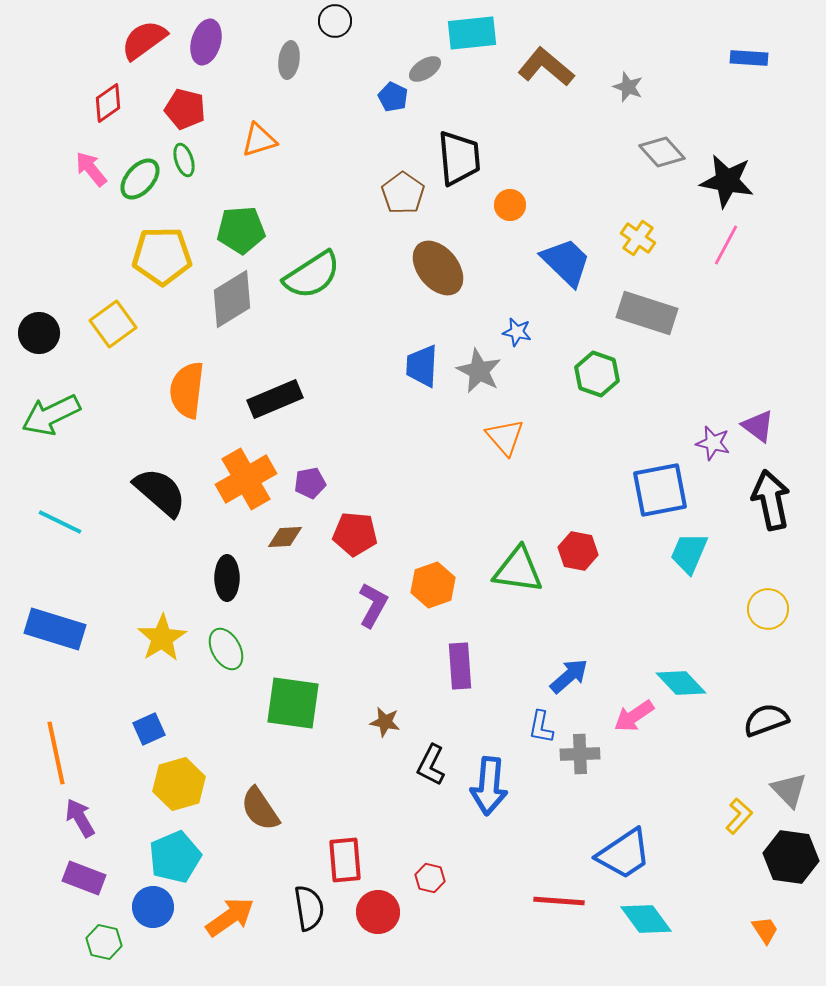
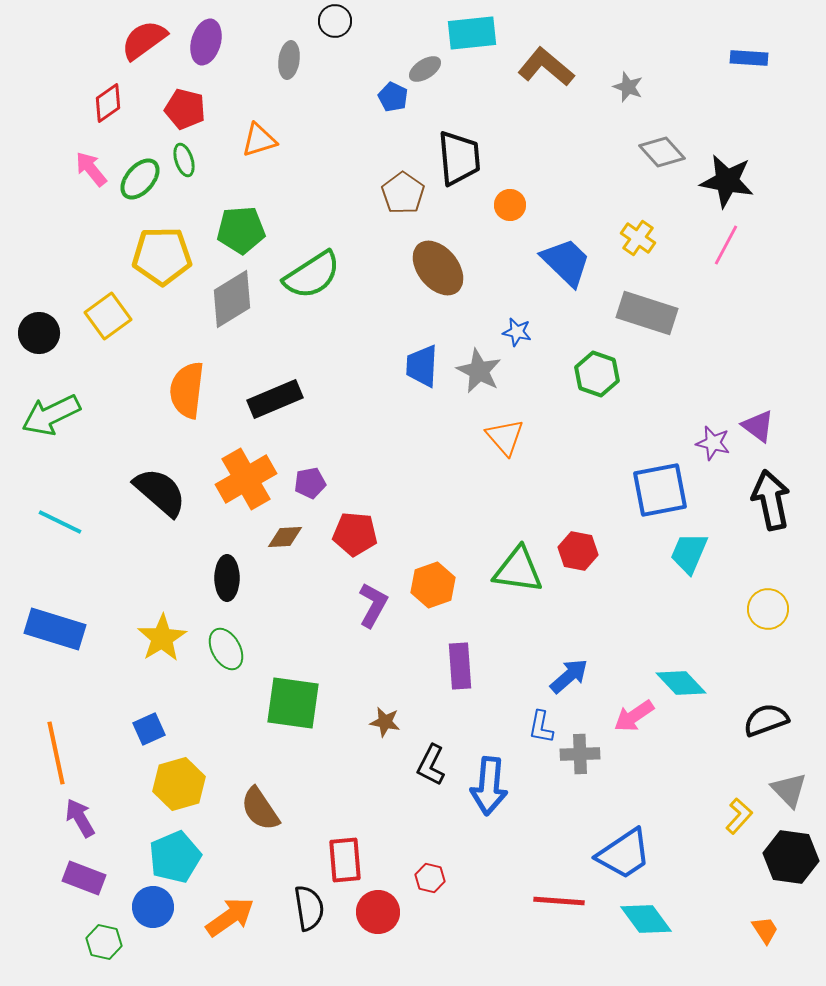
yellow square at (113, 324): moved 5 px left, 8 px up
